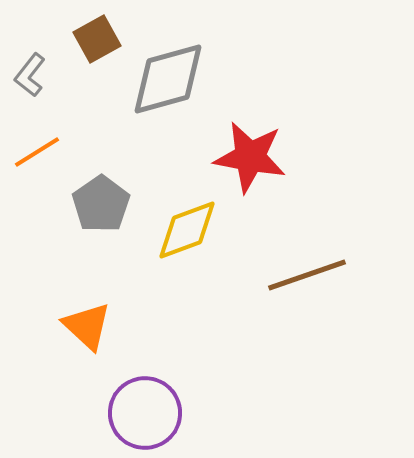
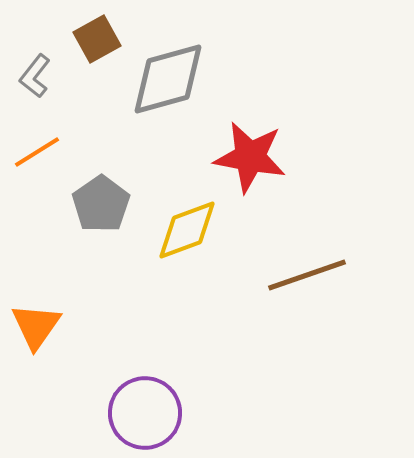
gray L-shape: moved 5 px right, 1 px down
orange triangle: moved 51 px left; rotated 22 degrees clockwise
